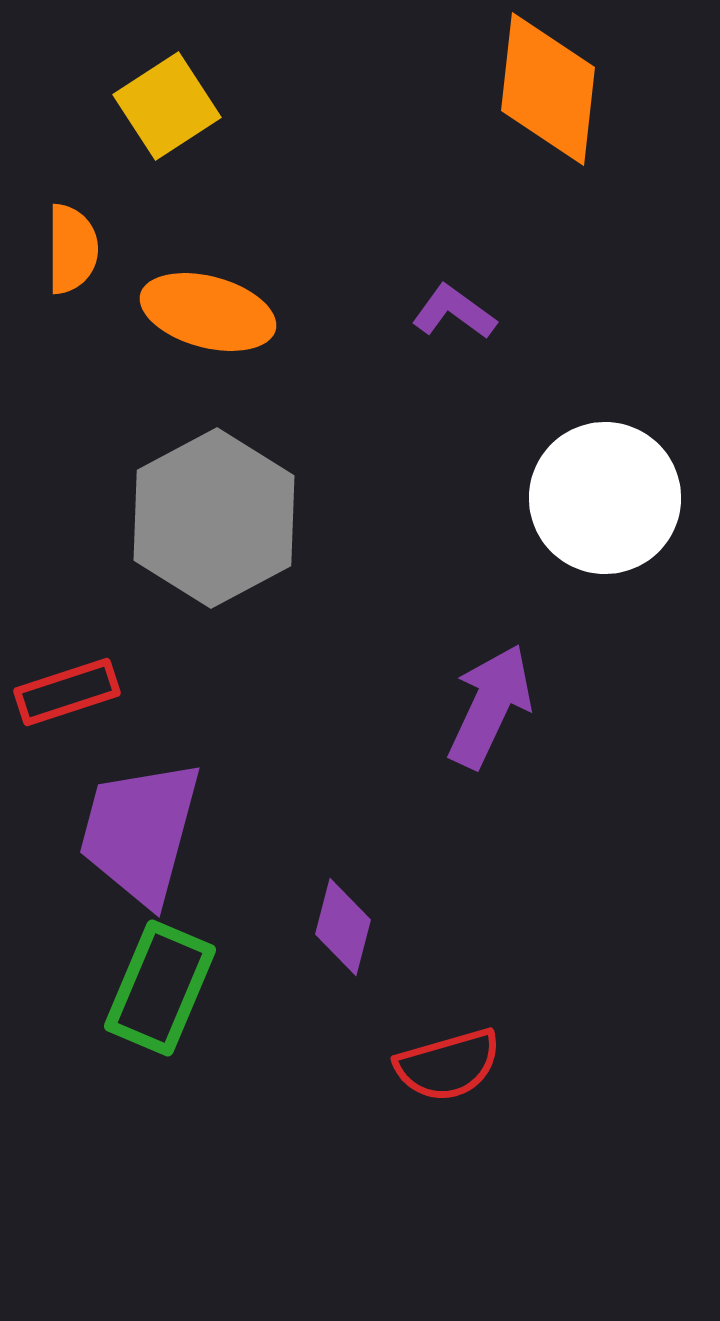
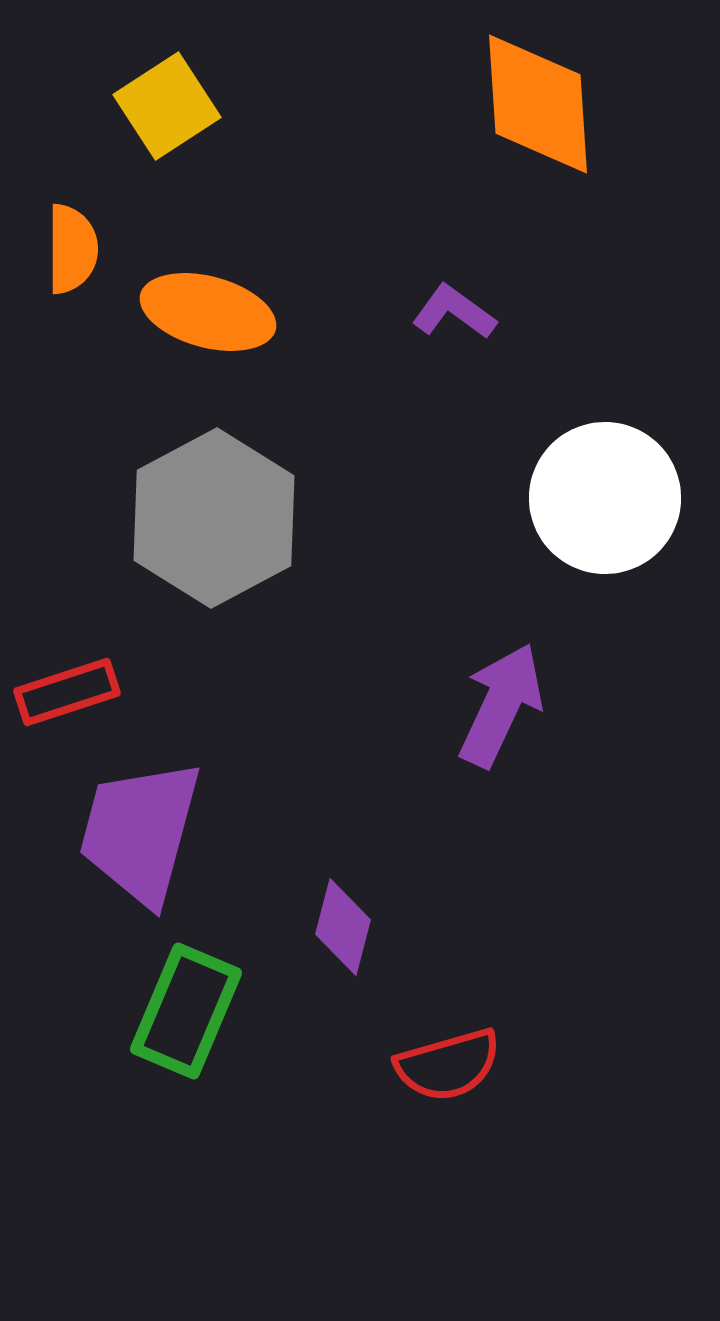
orange diamond: moved 10 px left, 15 px down; rotated 10 degrees counterclockwise
purple arrow: moved 11 px right, 1 px up
green rectangle: moved 26 px right, 23 px down
